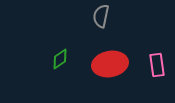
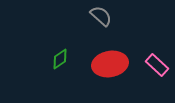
gray semicircle: rotated 120 degrees clockwise
pink rectangle: rotated 40 degrees counterclockwise
